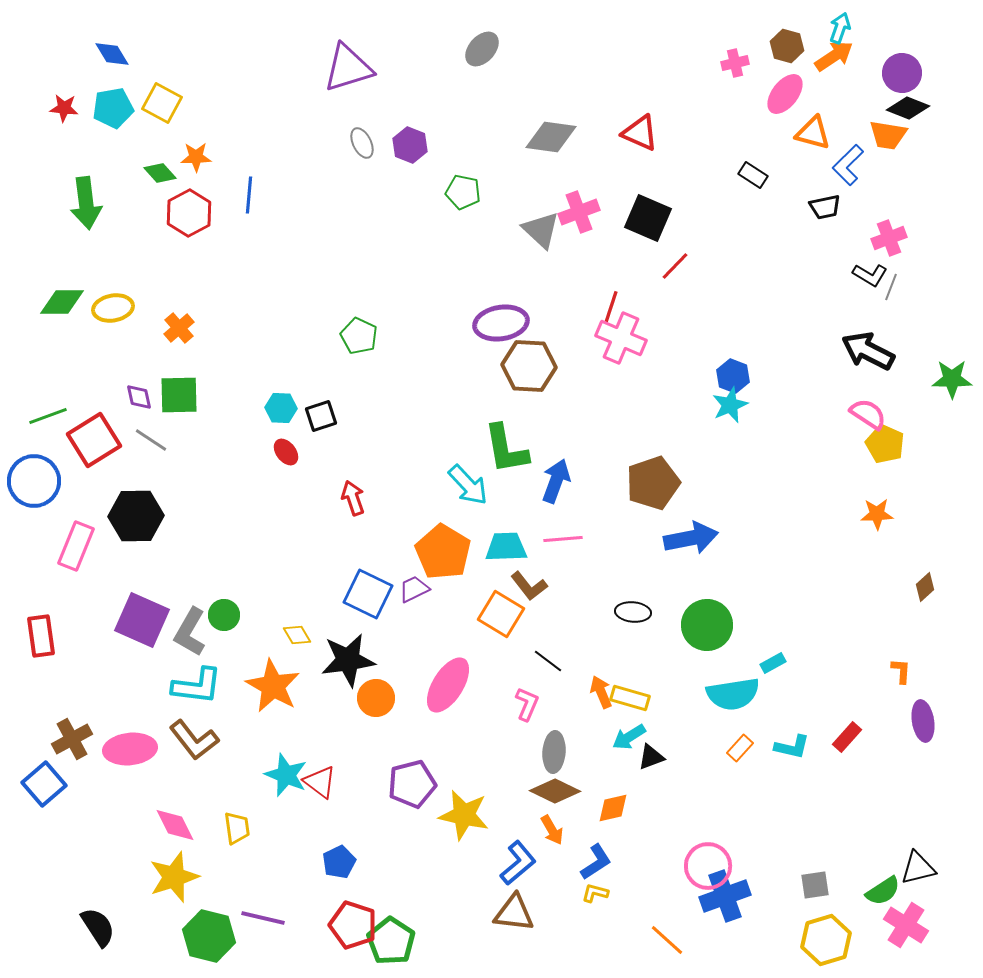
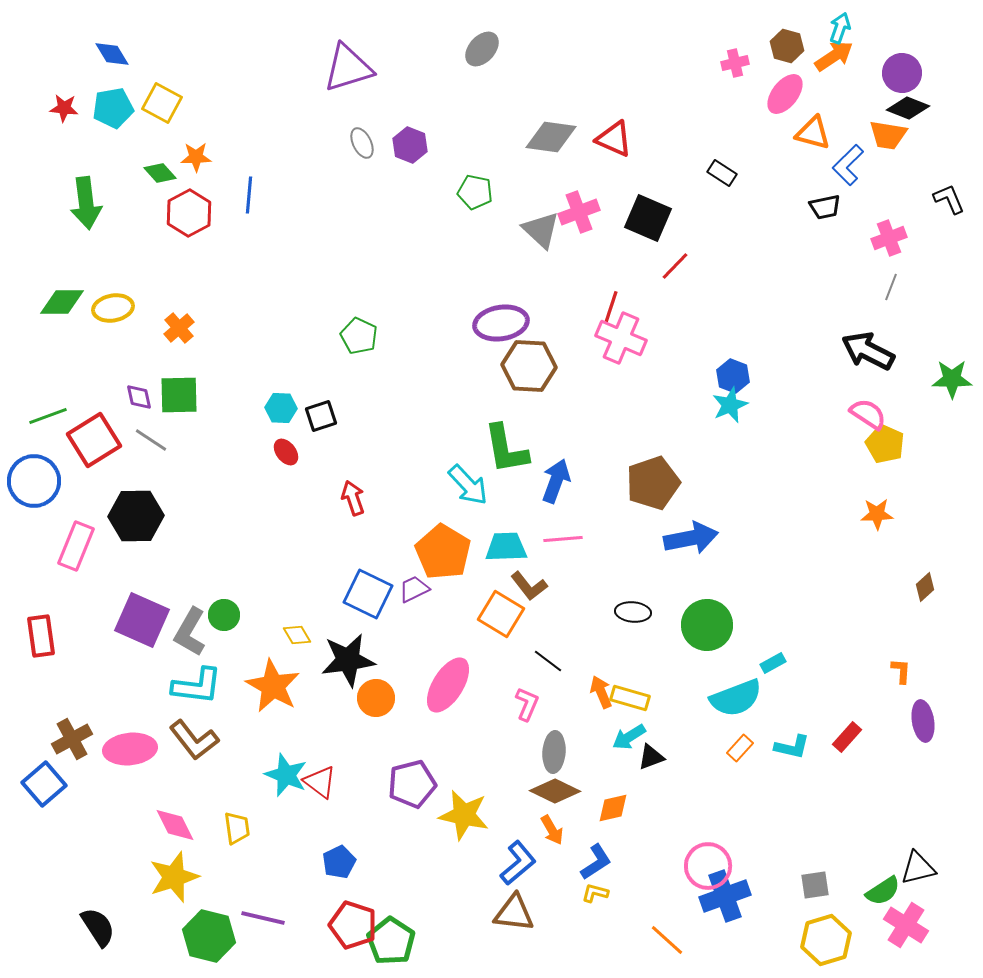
red triangle at (640, 133): moved 26 px left, 6 px down
black rectangle at (753, 175): moved 31 px left, 2 px up
green pentagon at (463, 192): moved 12 px right
black L-shape at (870, 275): moved 79 px right, 76 px up; rotated 144 degrees counterclockwise
cyan semicircle at (733, 694): moved 3 px right, 4 px down; rotated 12 degrees counterclockwise
